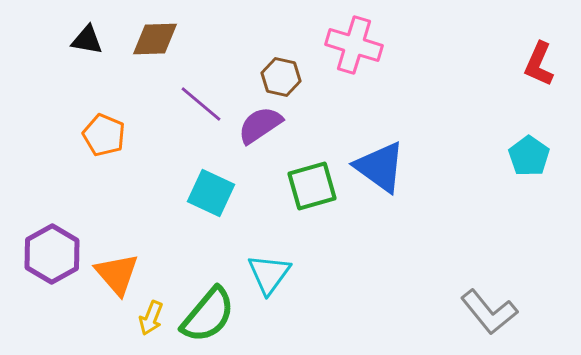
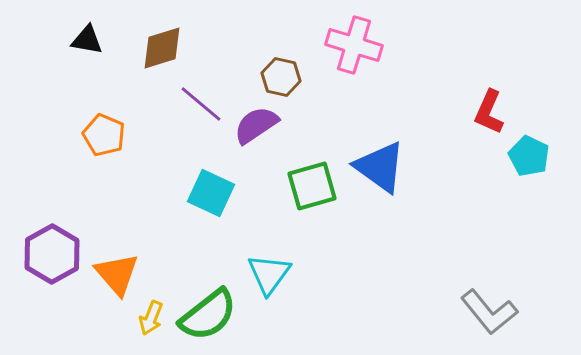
brown diamond: moved 7 px right, 9 px down; rotated 15 degrees counterclockwise
red L-shape: moved 50 px left, 48 px down
purple semicircle: moved 4 px left
cyan pentagon: rotated 9 degrees counterclockwise
green semicircle: rotated 12 degrees clockwise
